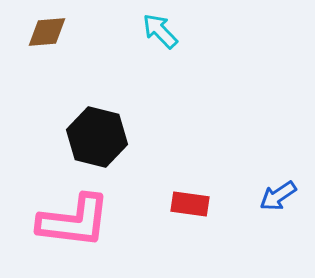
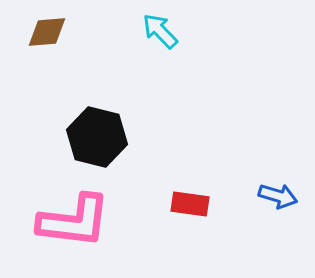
blue arrow: rotated 129 degrees counterclockwise
